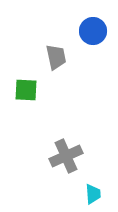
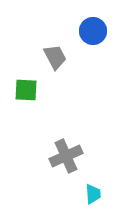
gray trapezoid: moved 1 px left; rotated 16 degrees counterclockwise
